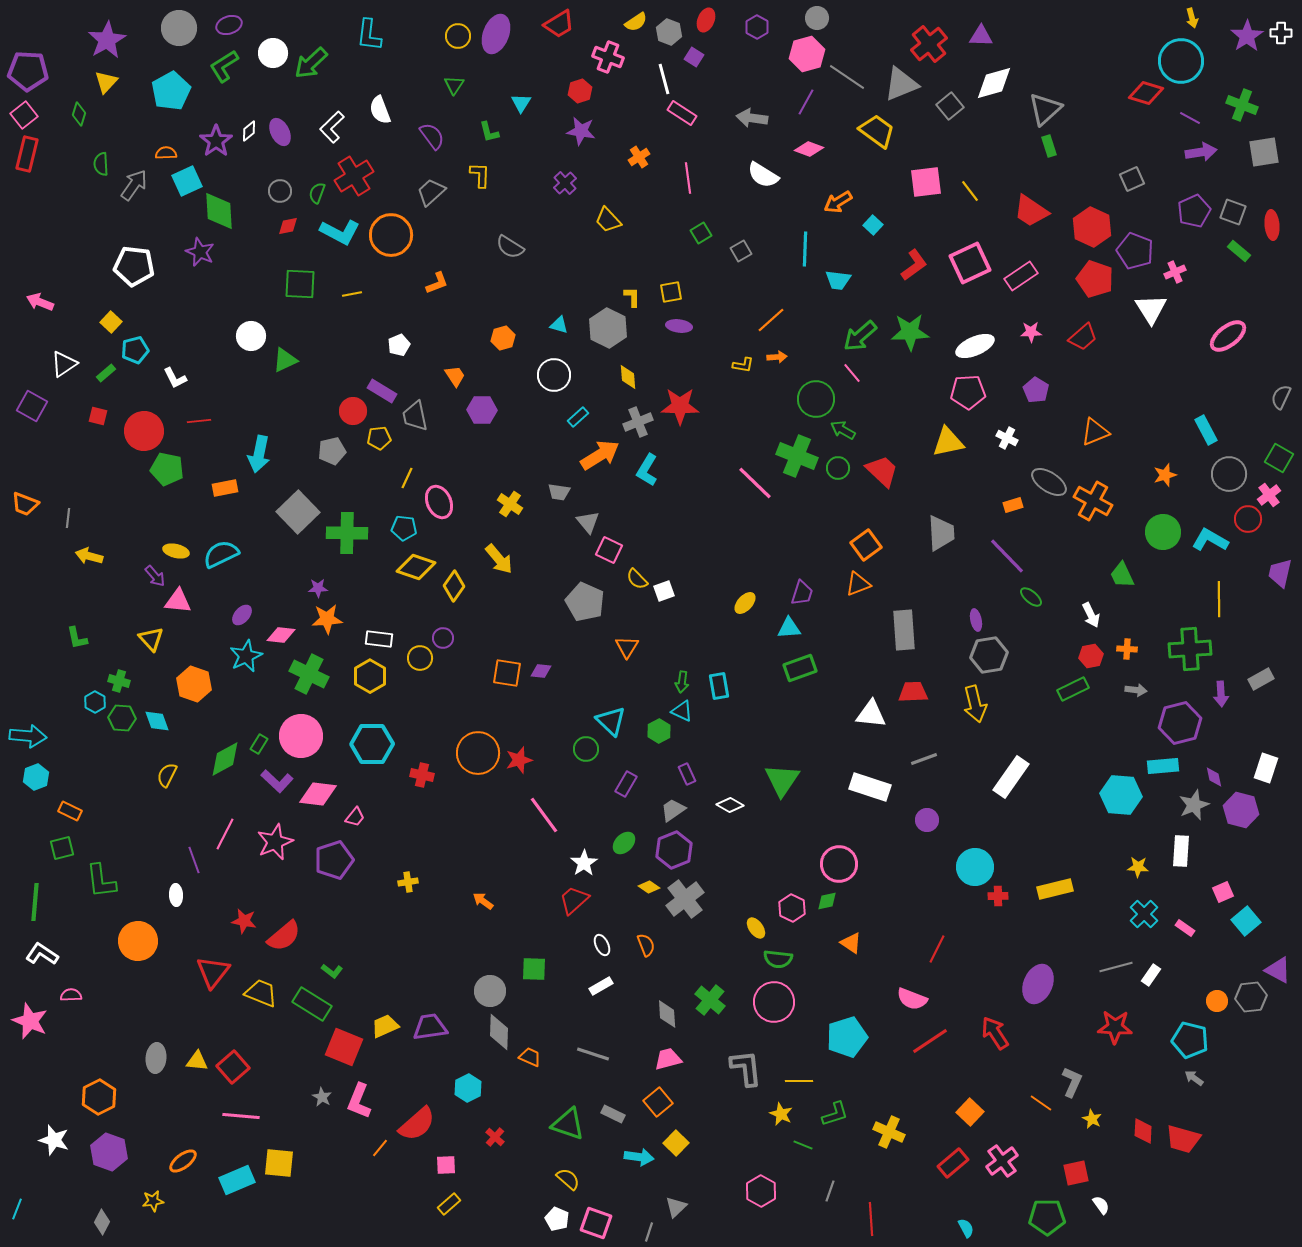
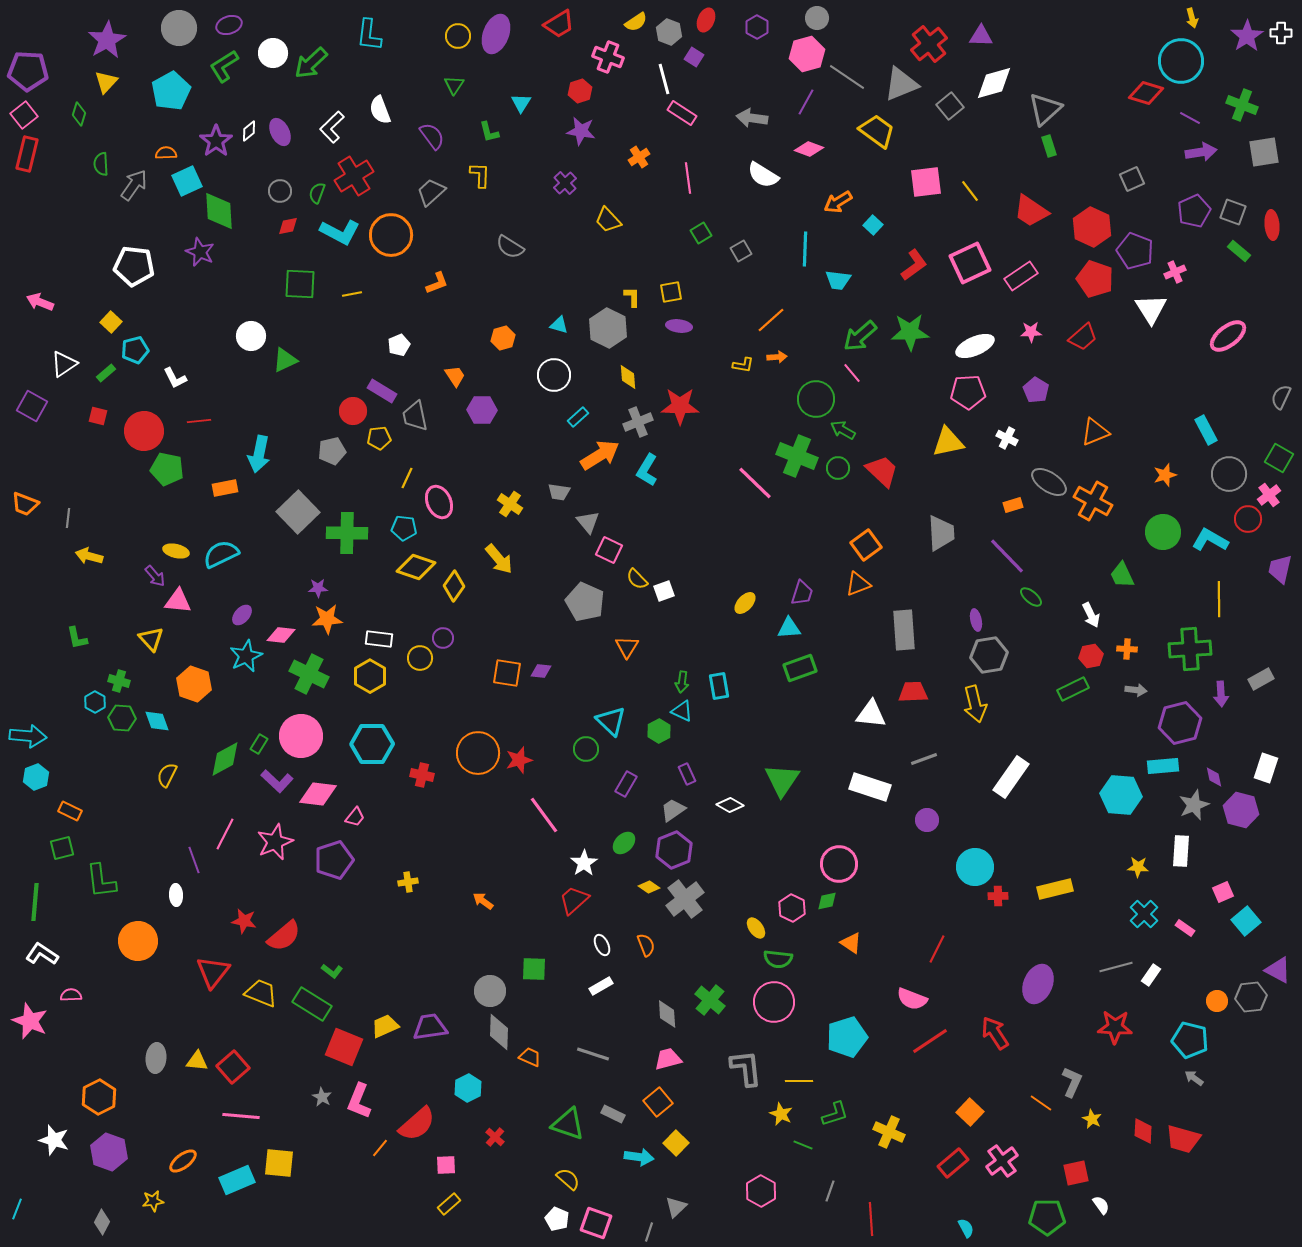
purple trapezoid at (1280, 573): moved 4 px up
